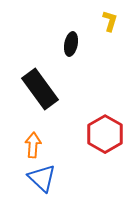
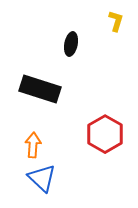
yellow L-shape: moved 6 px right
black rectangle: rotated 36 degrees counterclockwise
